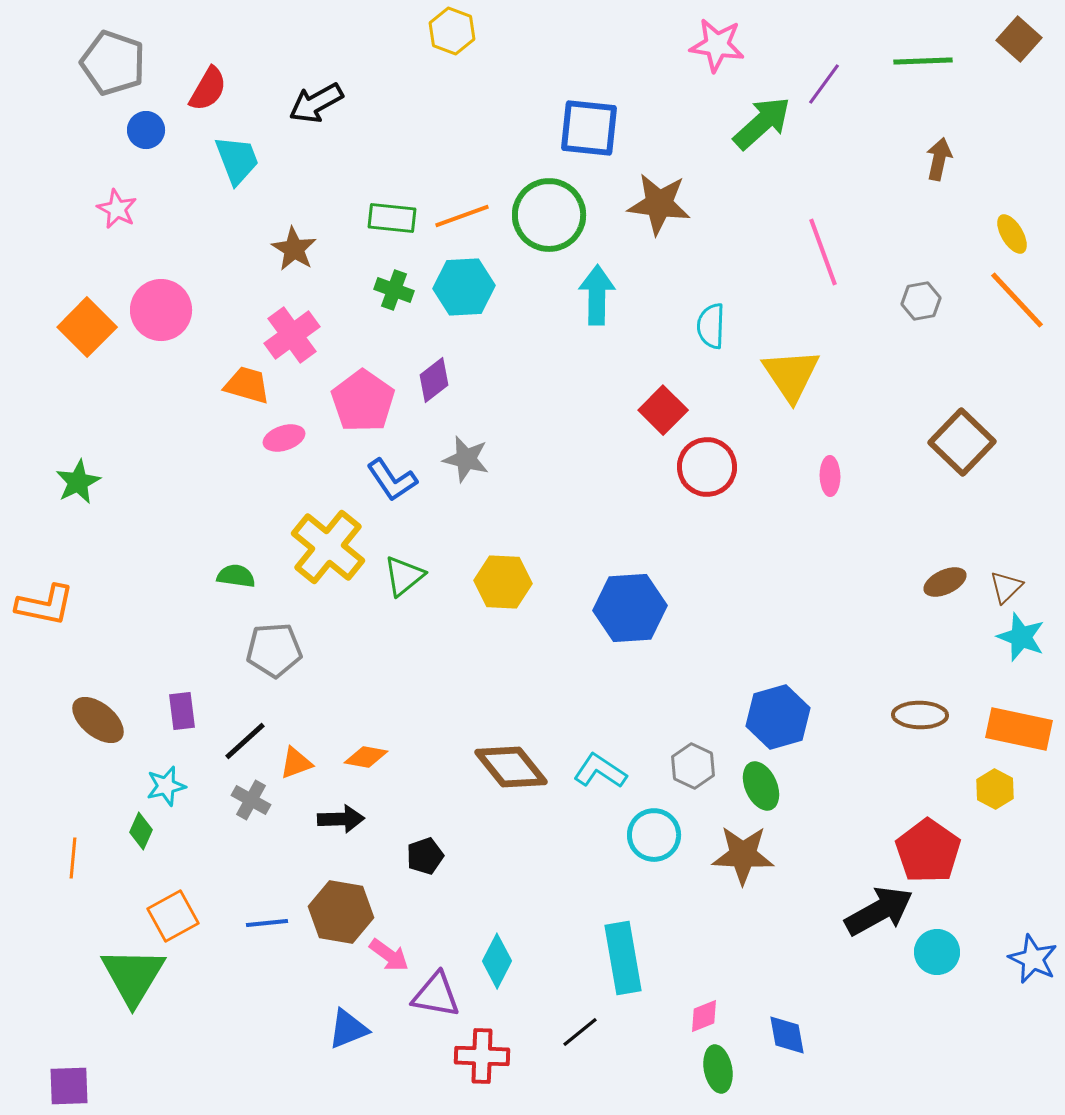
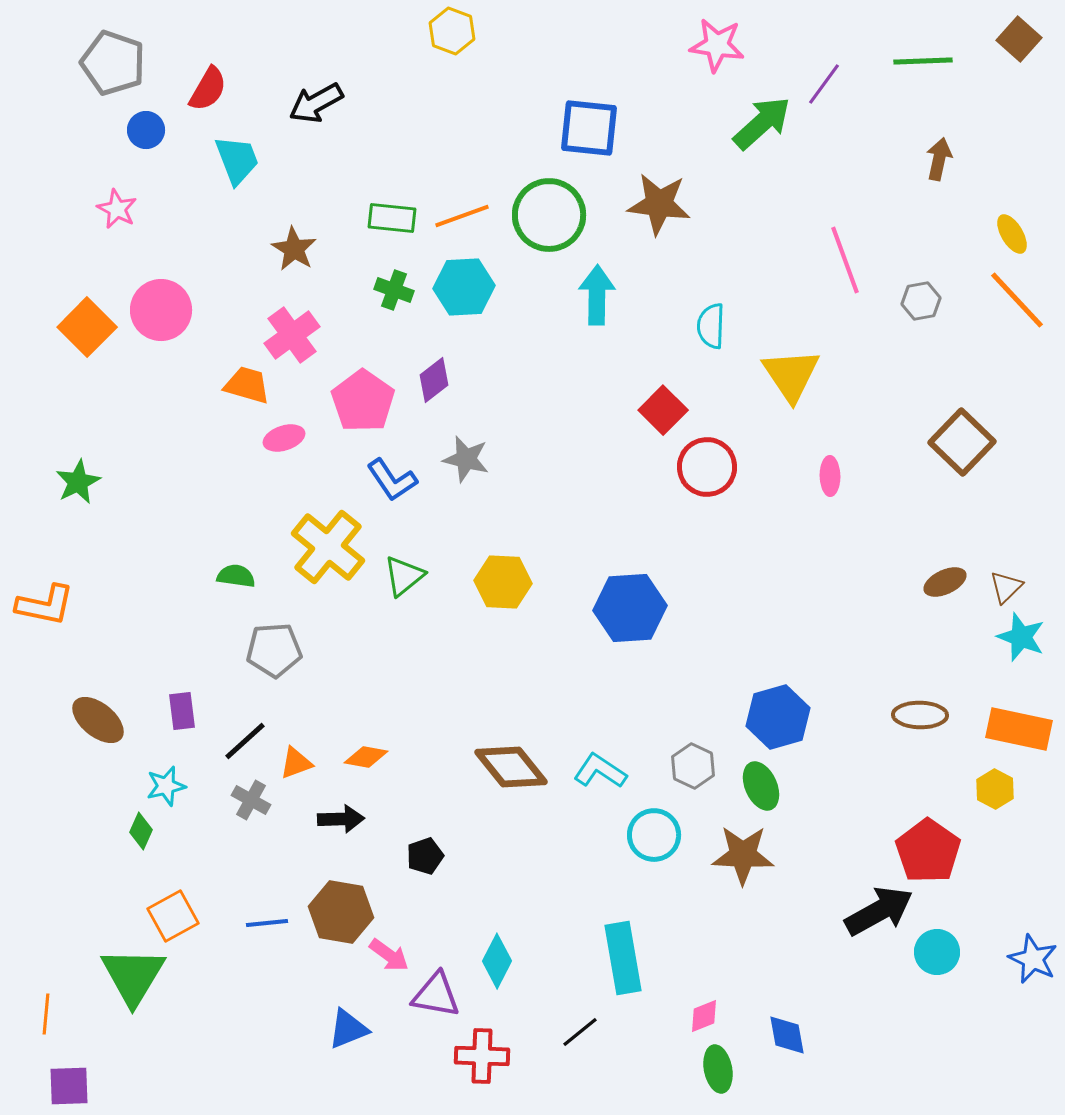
pink line at (823, 252): moved 22 px right, 8 px down
orange line at (73, 858): moved 27 px left, 156 px down
